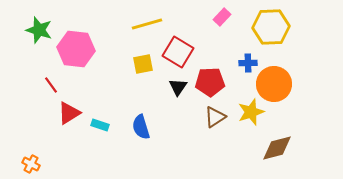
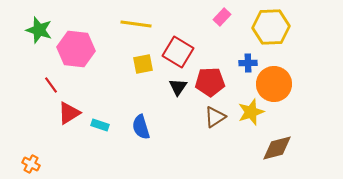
yellow line: moved 11 px left; rotated 24 degrees clockwise
